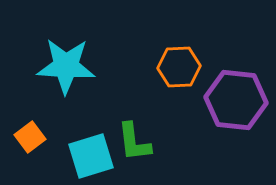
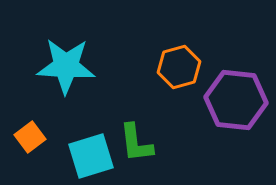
orange hexagon: rotated 12 degrees counterclockwise
green L-shape: moved 2 px right, 1 px down
